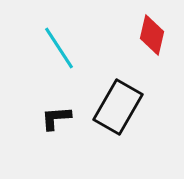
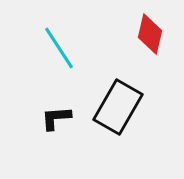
red diamond: moved 2 px left, 1 px up
